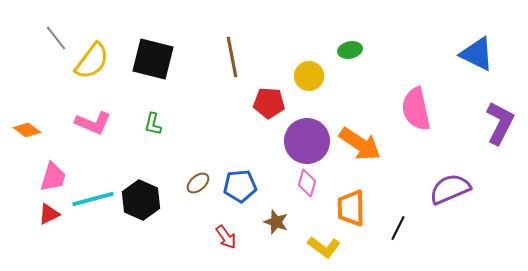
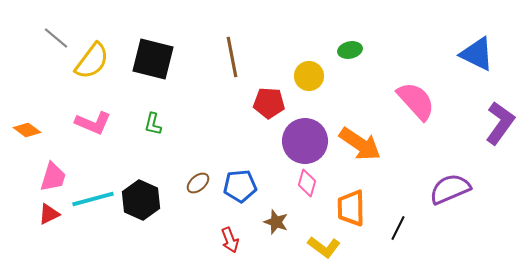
gray line: rotated 12 degrees counterclockwise
pink semicircle: moved 8 px up; rotated 150 degrees clockwise
purple L-shape: rotated 9 degrees clockwise
purple circle: moved 2 px left
red arrow: moved 4 px right, 3 px down; rotated 15 degrees clockwise
